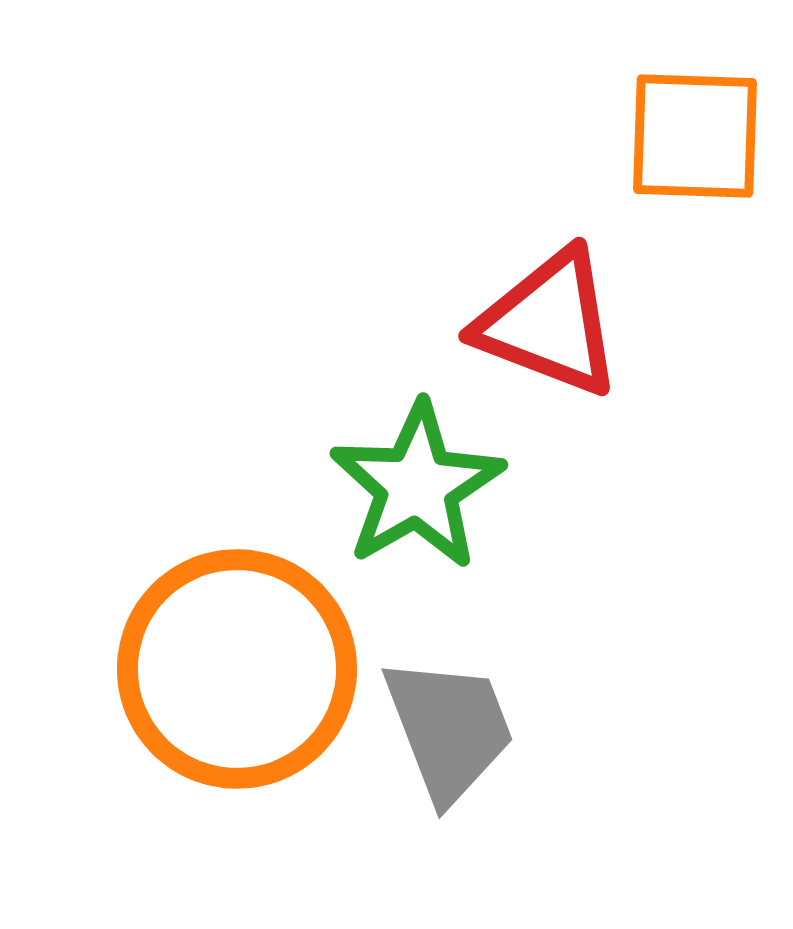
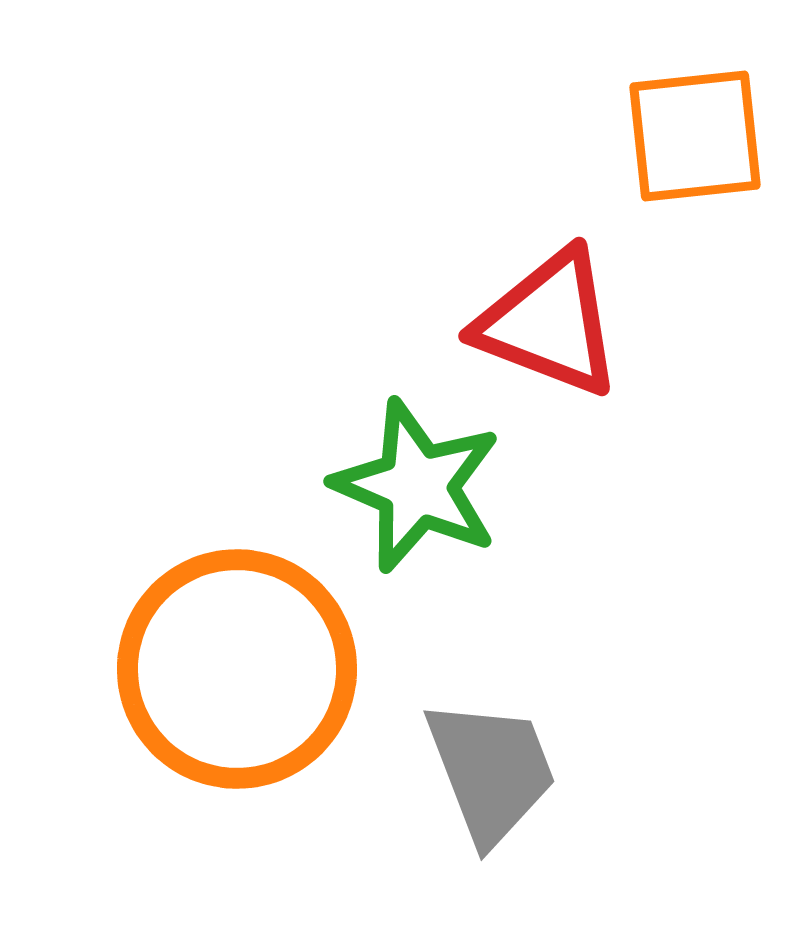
orange square: rotated 8 degrees counterclockwise
green star: rotated 19 degrees counterclockwise
gray trapezoid: moved 42 px right, 42 px down
